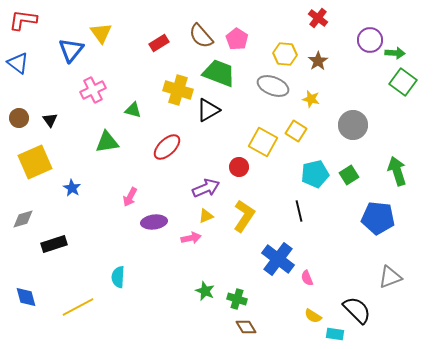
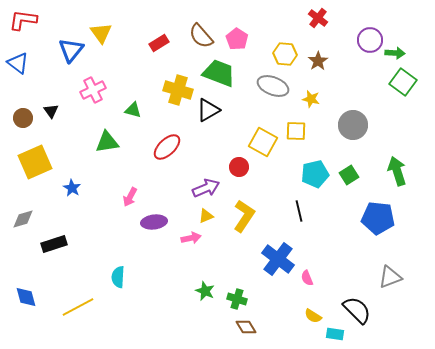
brown circle at (19, 118): moved 4 px right
black triangle at (50, 120): moved 1 px right, 9 px up
yellow square at (296, 131): rotated 30 degrees counterclockwise
